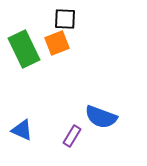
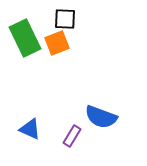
green rectangle: moved 1 px right, 11 px up
blue triangle: moved 8 px right, 1 px up
